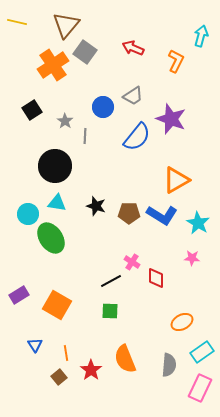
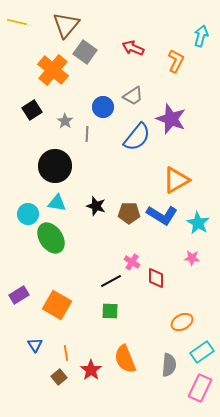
orange cross: moved 5 px down; rotated 16 degrees counterclockwise
gray line: moved 2 px right, 2 px up
